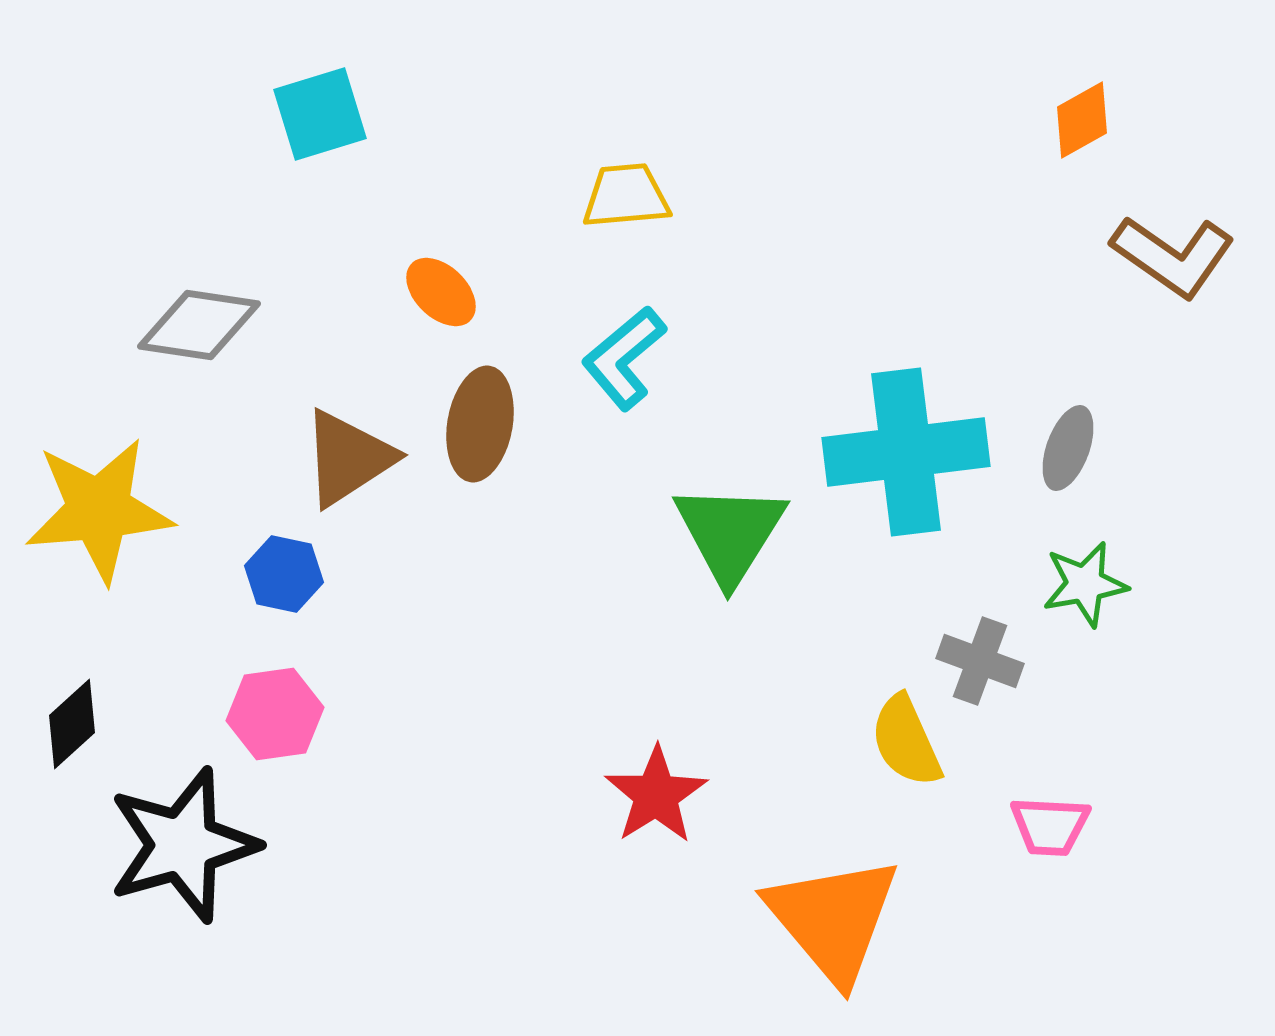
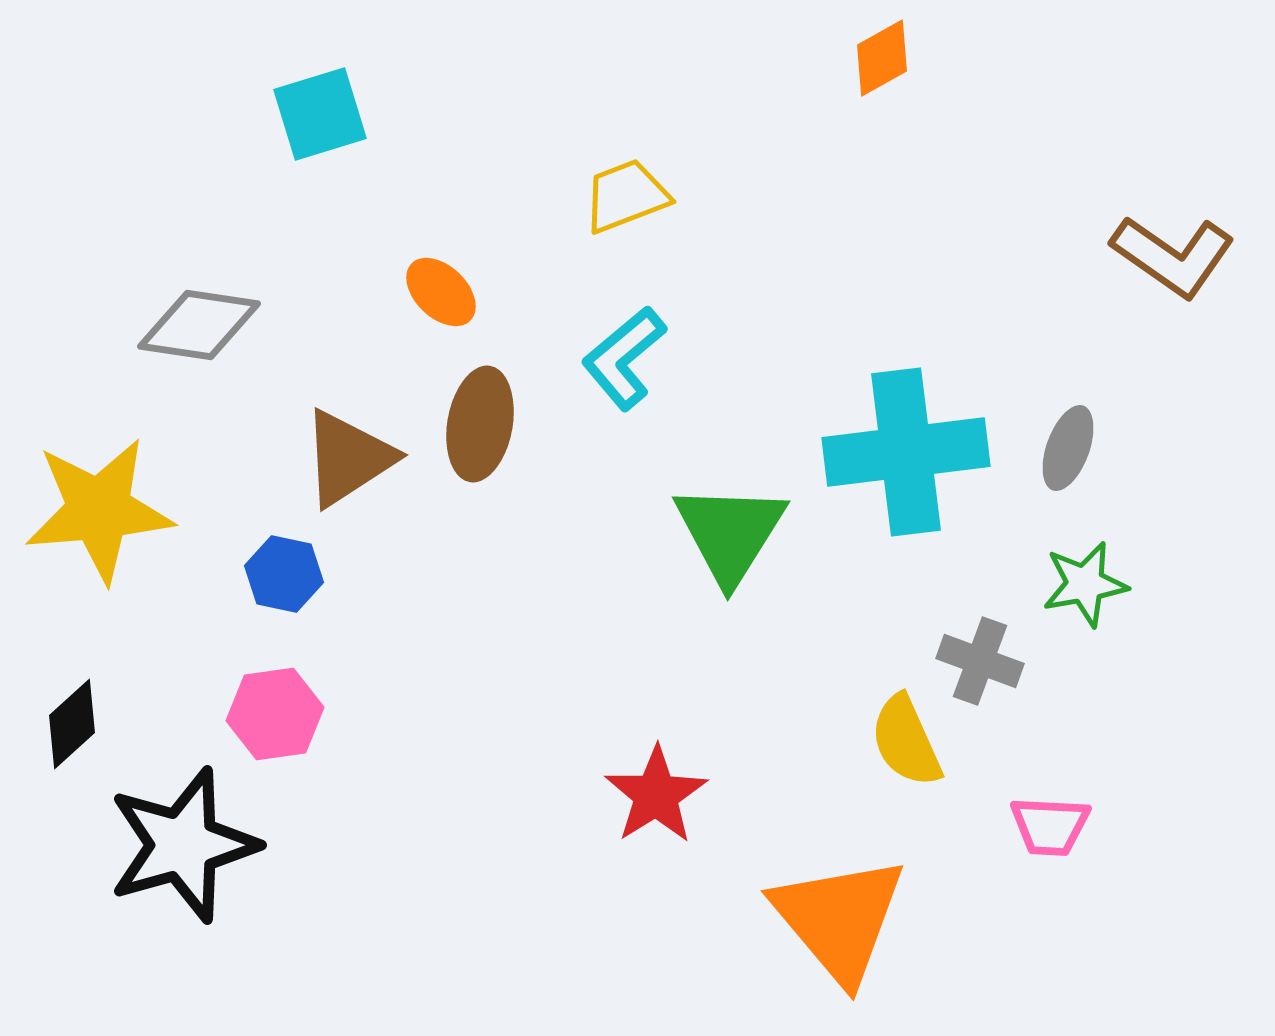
orange diamond: moved 200 px left, 62 px up
yellow trapezoid: rotated 16 degrees counterclockwise
orange triangle: moved 6 px right
